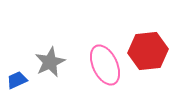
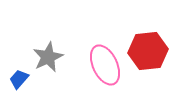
gray star: moved 2 px left, 5 px up
blue trapezoid: moved 2 px right, 1 px up; rotated 25 degrees counterclockwise
